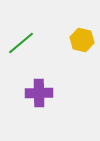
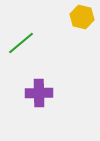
yellow hexagon: moved 23 px up
